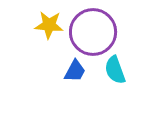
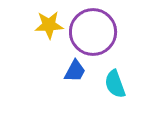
yellow star: rotated 8 degrees counterclockwise
cyan semicircle: moved 14 px down
